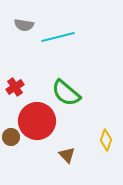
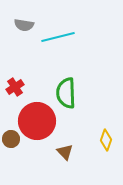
green semicircle: rotated 48 degrees clockwise
brown circle: moved 2 px down
brown triangle: moved 2 px left, 3 px up
